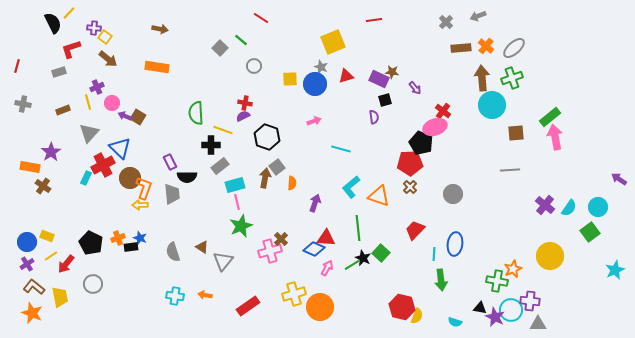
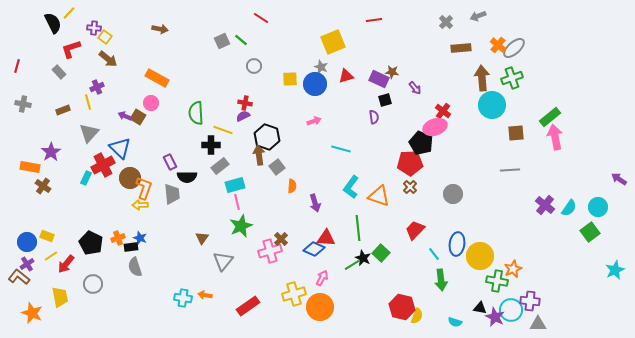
orange cross at (486, 46): moved 12 px right, 1 px up
gray square at (220, 48): moved 2 px right, 7 px up; rotated 21 degrees clockwise
orange rectangle at (157, 67): moved 11 px down; rotated 20 degrees clockwise
gray rectangle at (59, 72): rotated 64 degrees clockwise
pink circle at (112, 103): moved 39 px right
brown arrow at (265, 178): moved 6 px left, 23 px up; rotated 18 degrees counterclockwise
orange semicircle at (292, 183): moved 3 px down
cyan L-shape at (351, 187): rotated 15 degrees counterclockwise
purple arrow at (315, 203): rotated 144 degrees clockwise
blue ellipse at (455, 244): moved 2 px right
brown triangle at (202, 247): moved 9 px up; rotated 32 degrees clockwise
gray semicircle at (173, 252): moved 38 px left, 15 px down
cyan line at (434, 254): rotated 40 degrees counterclockwise
yellow circle at (550, 256): moved 70 px left
pink arrow at (327, 268): moved 5 px left, 10 px down
brown L-shape at (34, 287): moved 15 px left, 10 px up
cyan cross at (175, 296): moved 8 px right, 2 px down
